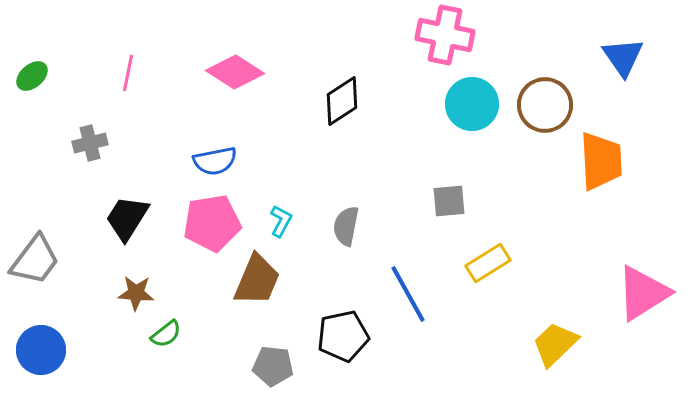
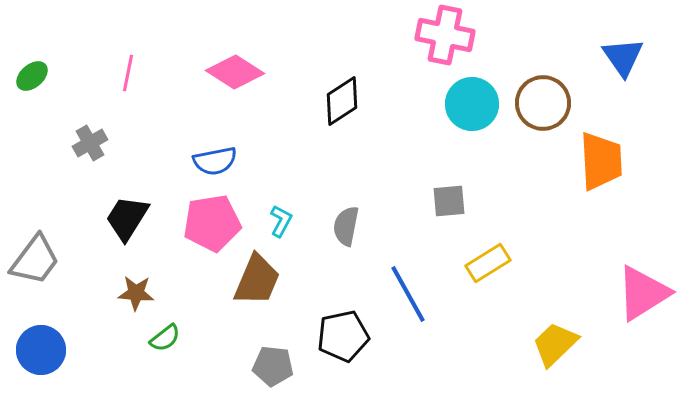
brown circle: moved 2 px left, 2 px up
gray cross: rotated 16 degrees counterclockwise
green semicircle: moved 1 px left, 4 px down
